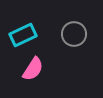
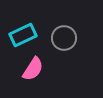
gray circle: moved 10 px left, 4 px down
